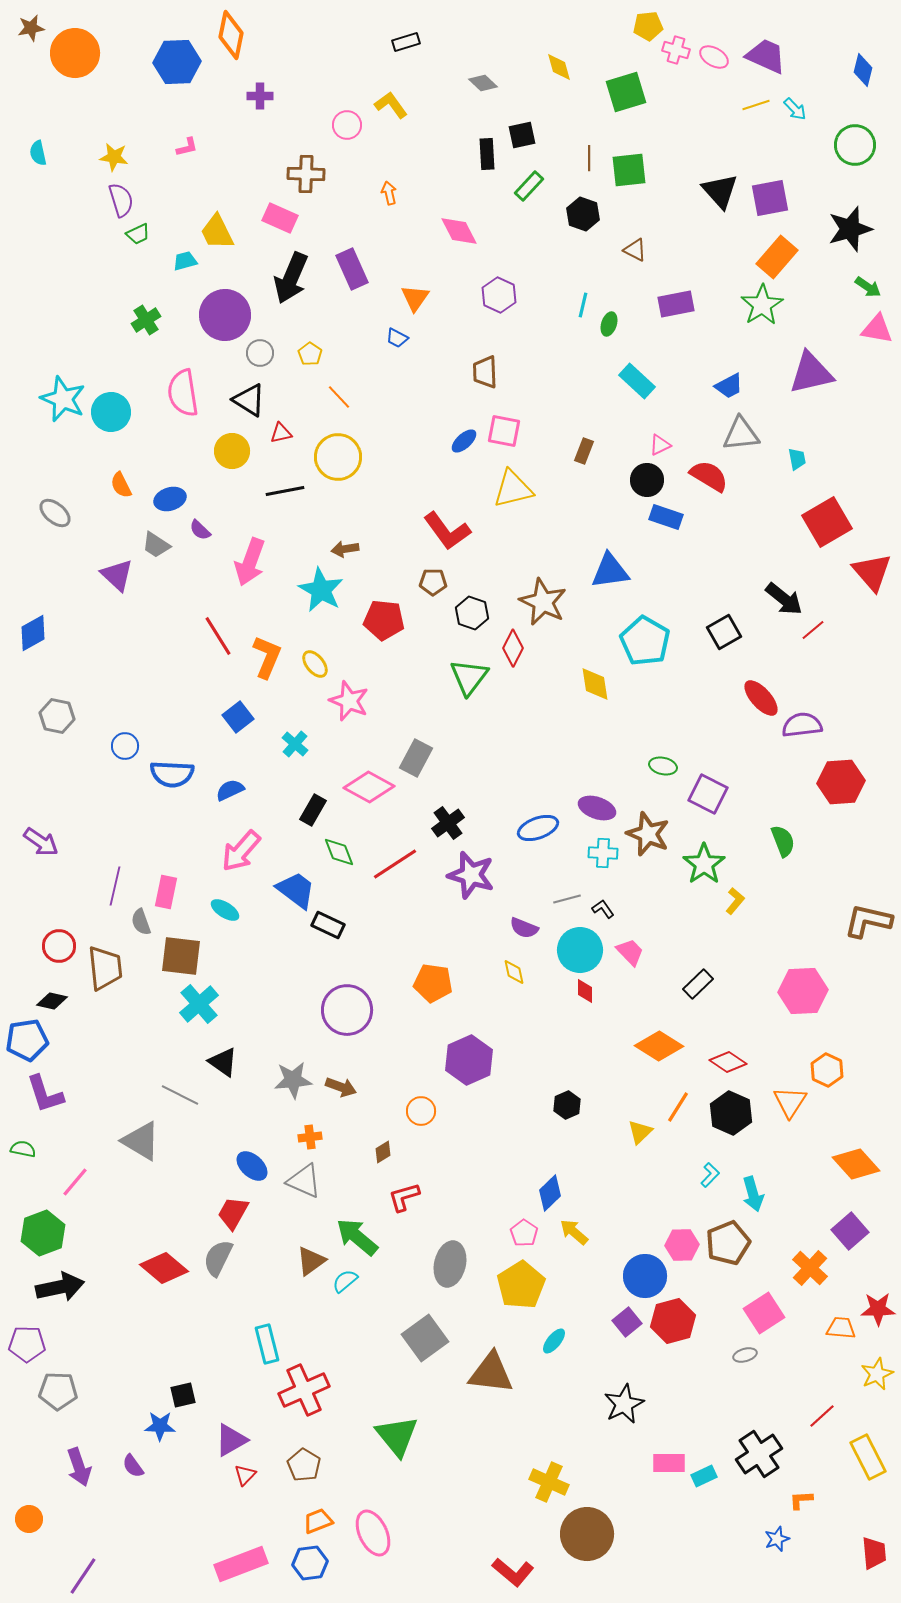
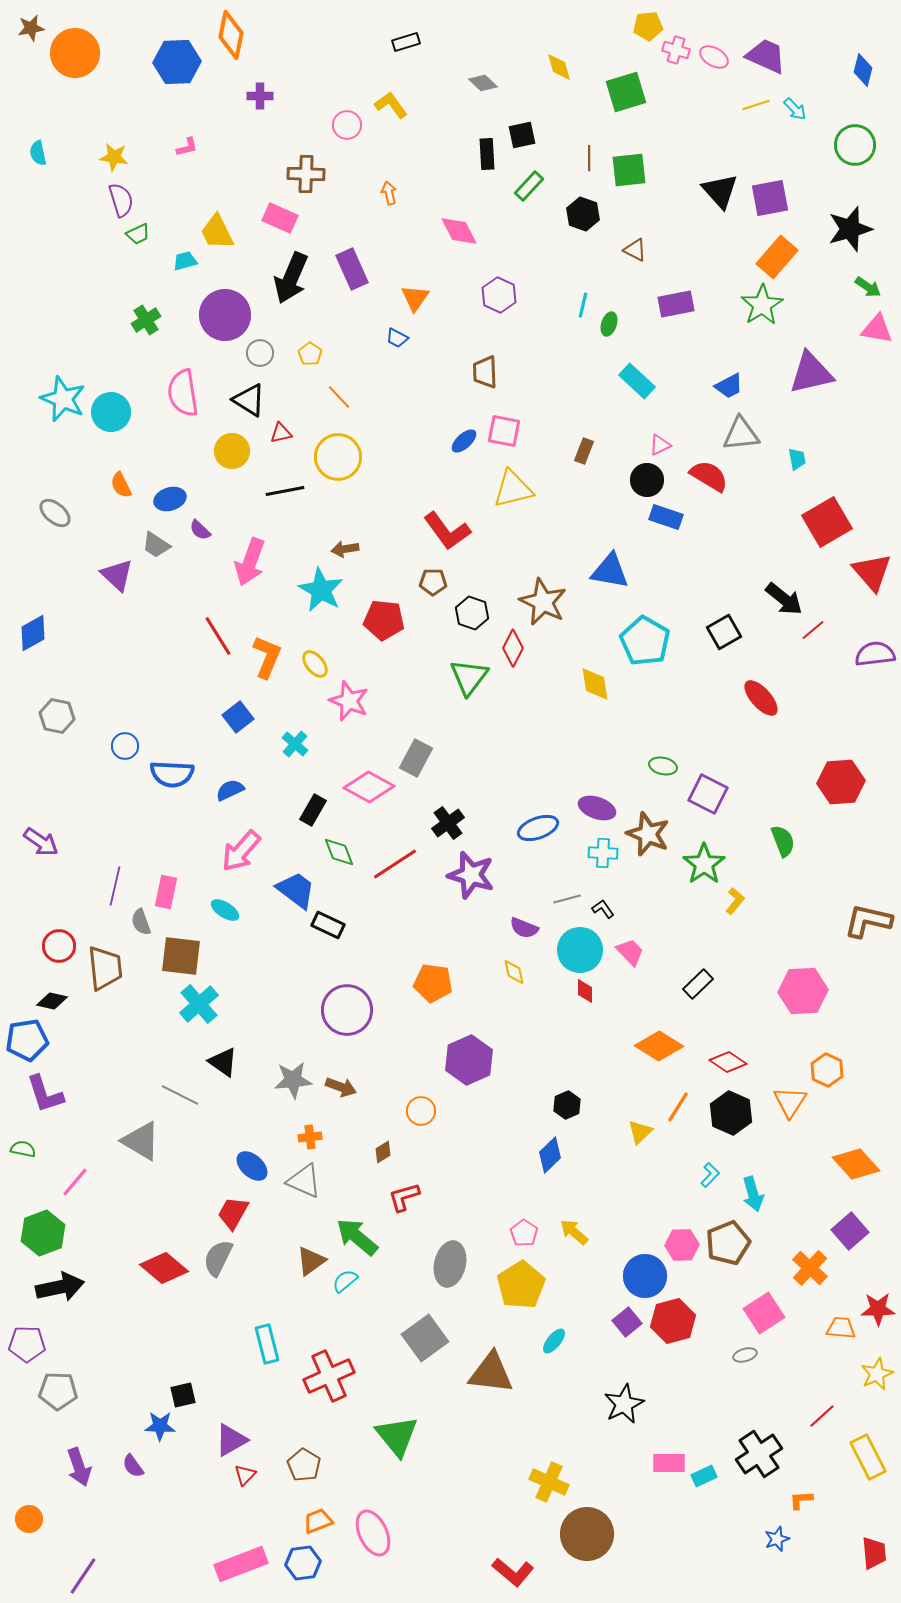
blue triangle at (610, 571): rotated 18 degrees clockwise
purple semicircle at (802, 725): moved 73 px right, 71 px up
blue diamond at (550, 1193): moved 38 px up
red cross at (304, 1390): moved 25 px right, 14 px up
blue hexagon at (310, 1563): moved 7 px left
